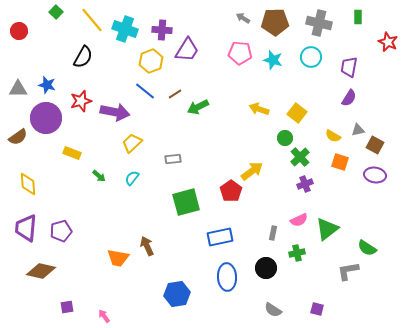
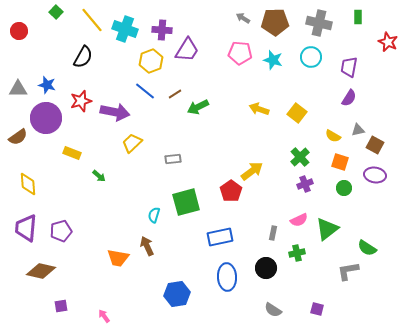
green circle at (285, 138): moved 59 px right, 50 px down
cyan semicircle at (132, 178): moved 22 px right, 37 px down; rotated 21 degrees counterclockwise
purple square at (67, 307): moved 6 px left, 1 px up
